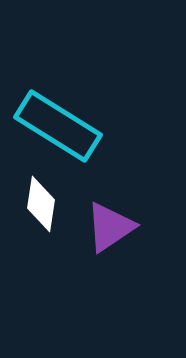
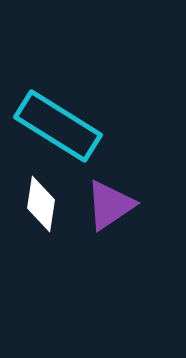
purple triangle: moved 22 px up
